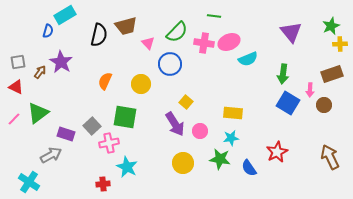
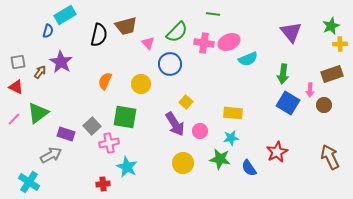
green line at (214, 16): moved 1 px left, 2 px up
